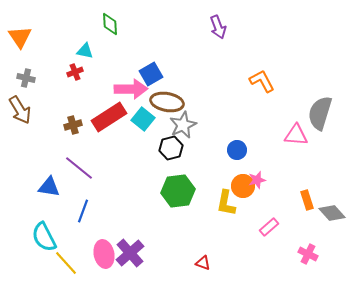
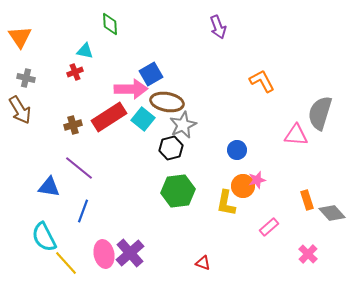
pink cross: rotated 18 degrees clockwise
